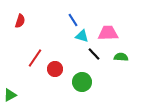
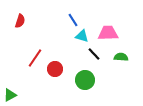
green circle: moved 3 px right, 2 px up
